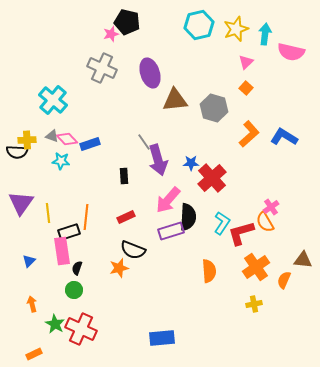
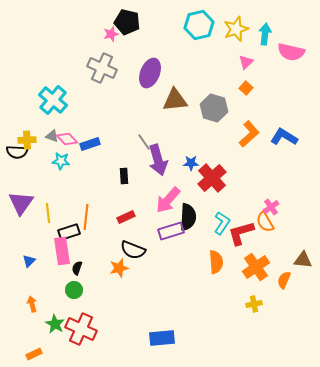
purple ellipse at (150, 73): rotated 40 degrees clockwise
orange semicircle at (209, 271): moved 7 px right, 9 px up
